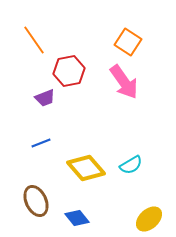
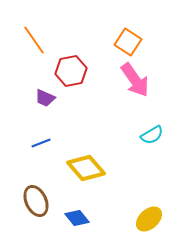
red hexagon: moved 2 px right
pink arrow: moved 11 px right, 2 px up
purple trapezoid: rotated 45 degrees clockwise
cyan semicircle: moved 21 px right, 30 px up
